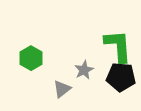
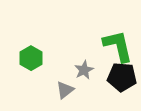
green L-shape: rotated 9 degrees counterclockwise
black pentagon: moved 1 px right
gray triangle: moved 3 px right, 1 px down
